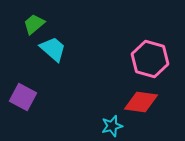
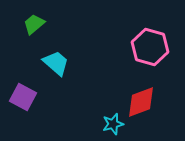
cyan trapezoid: moved 3 px right, 14 px down
pink hexagon: moved 12 px up
red diamond: rotated 28 degrees counterclockwise
cyan star: moved 1 px right, 2 px up
